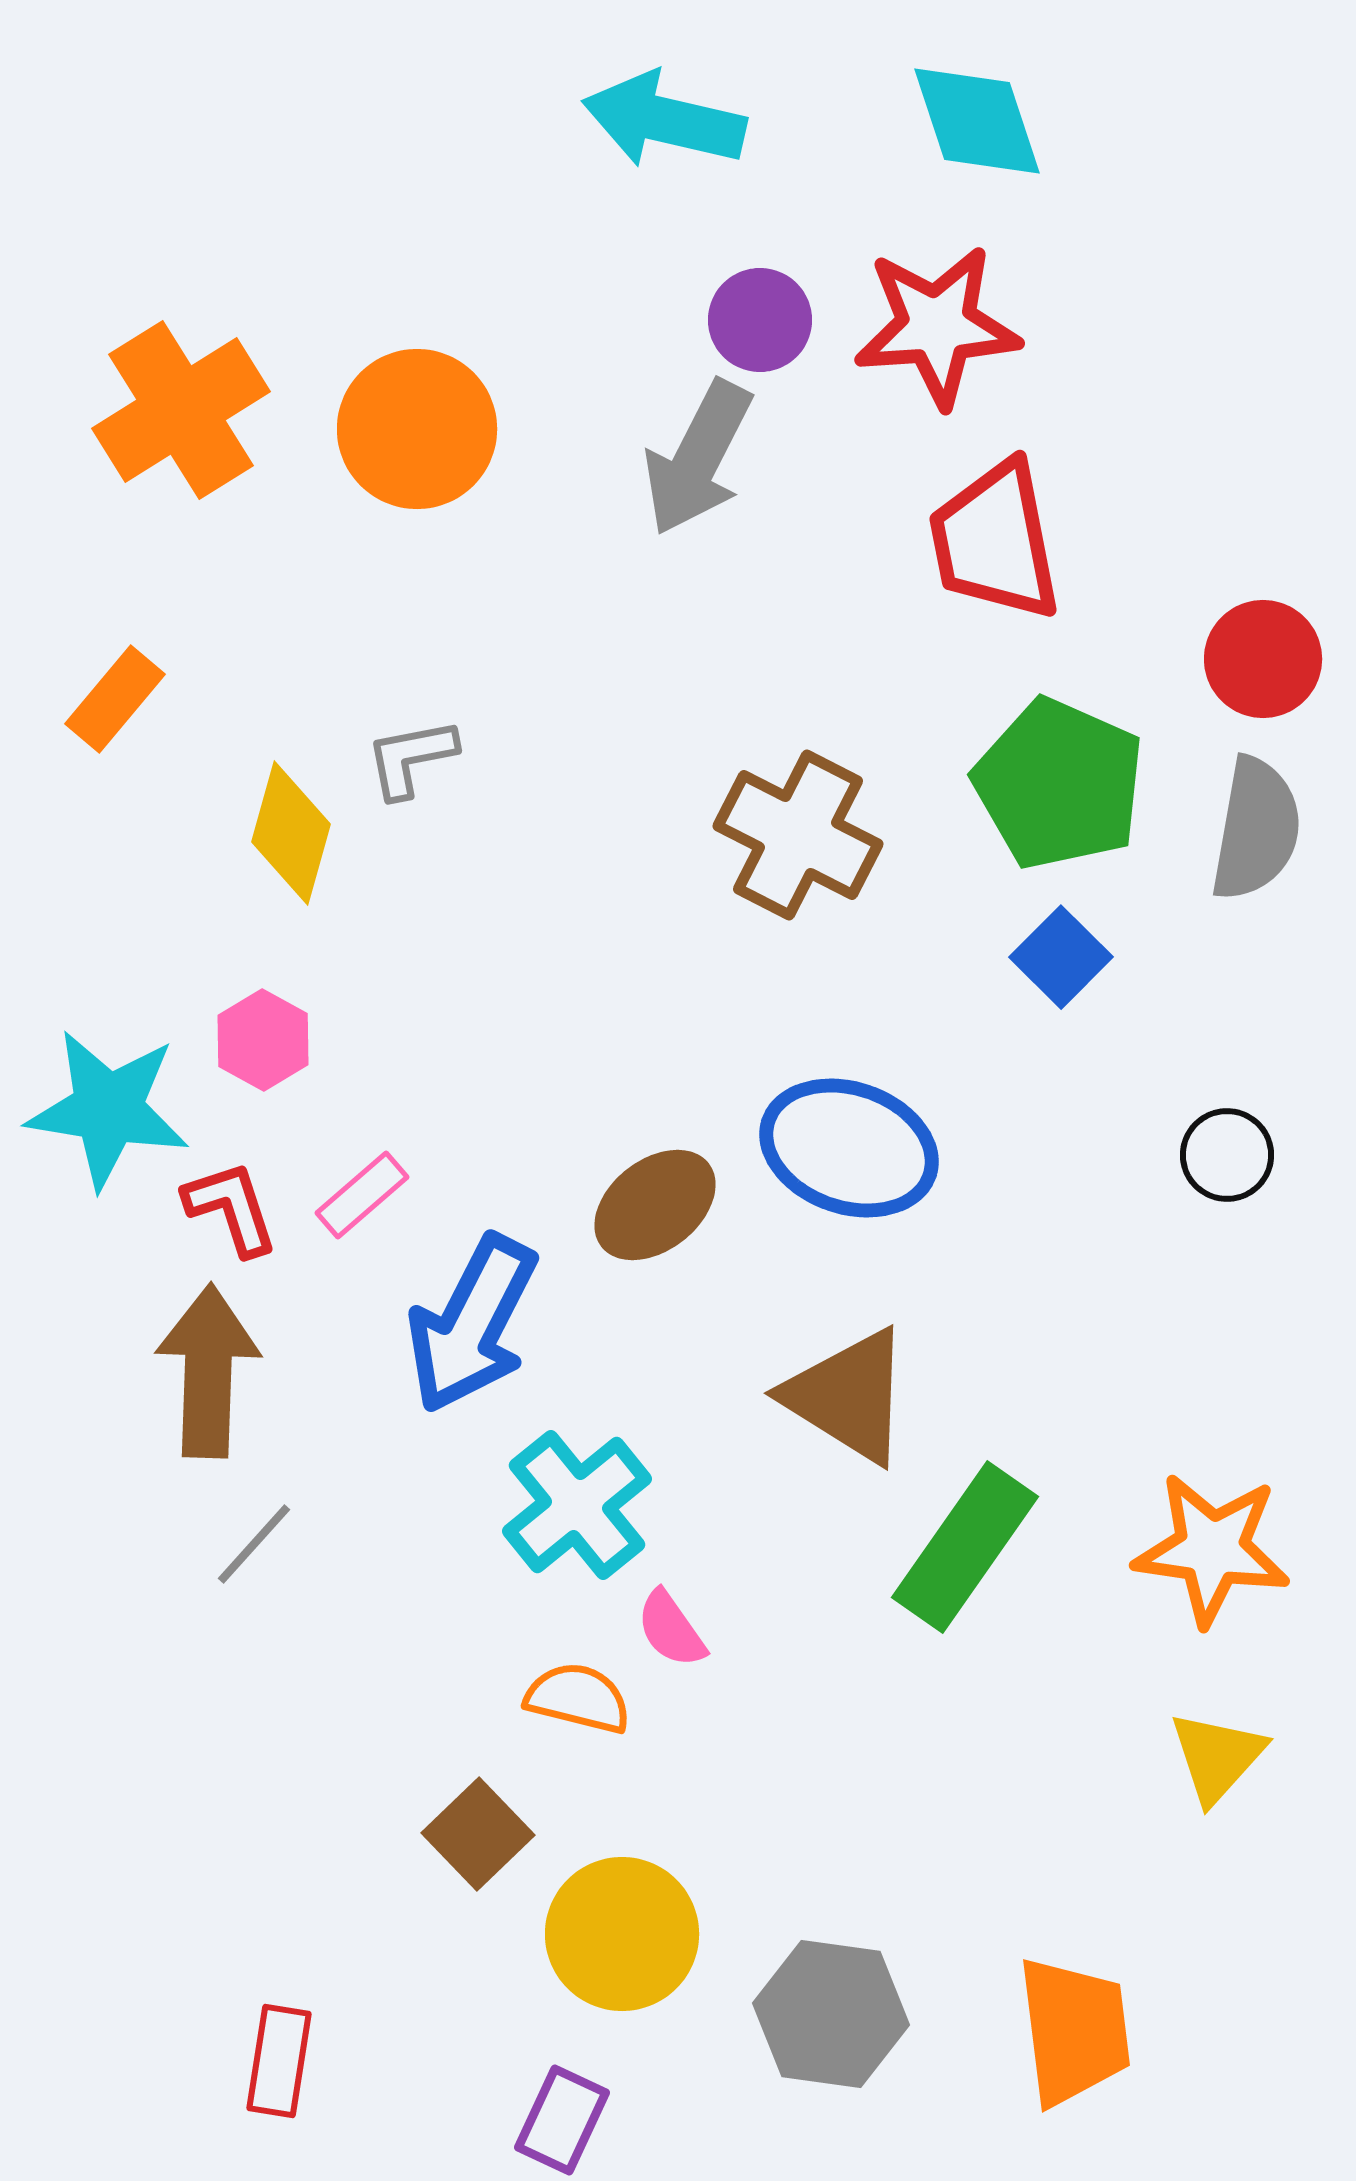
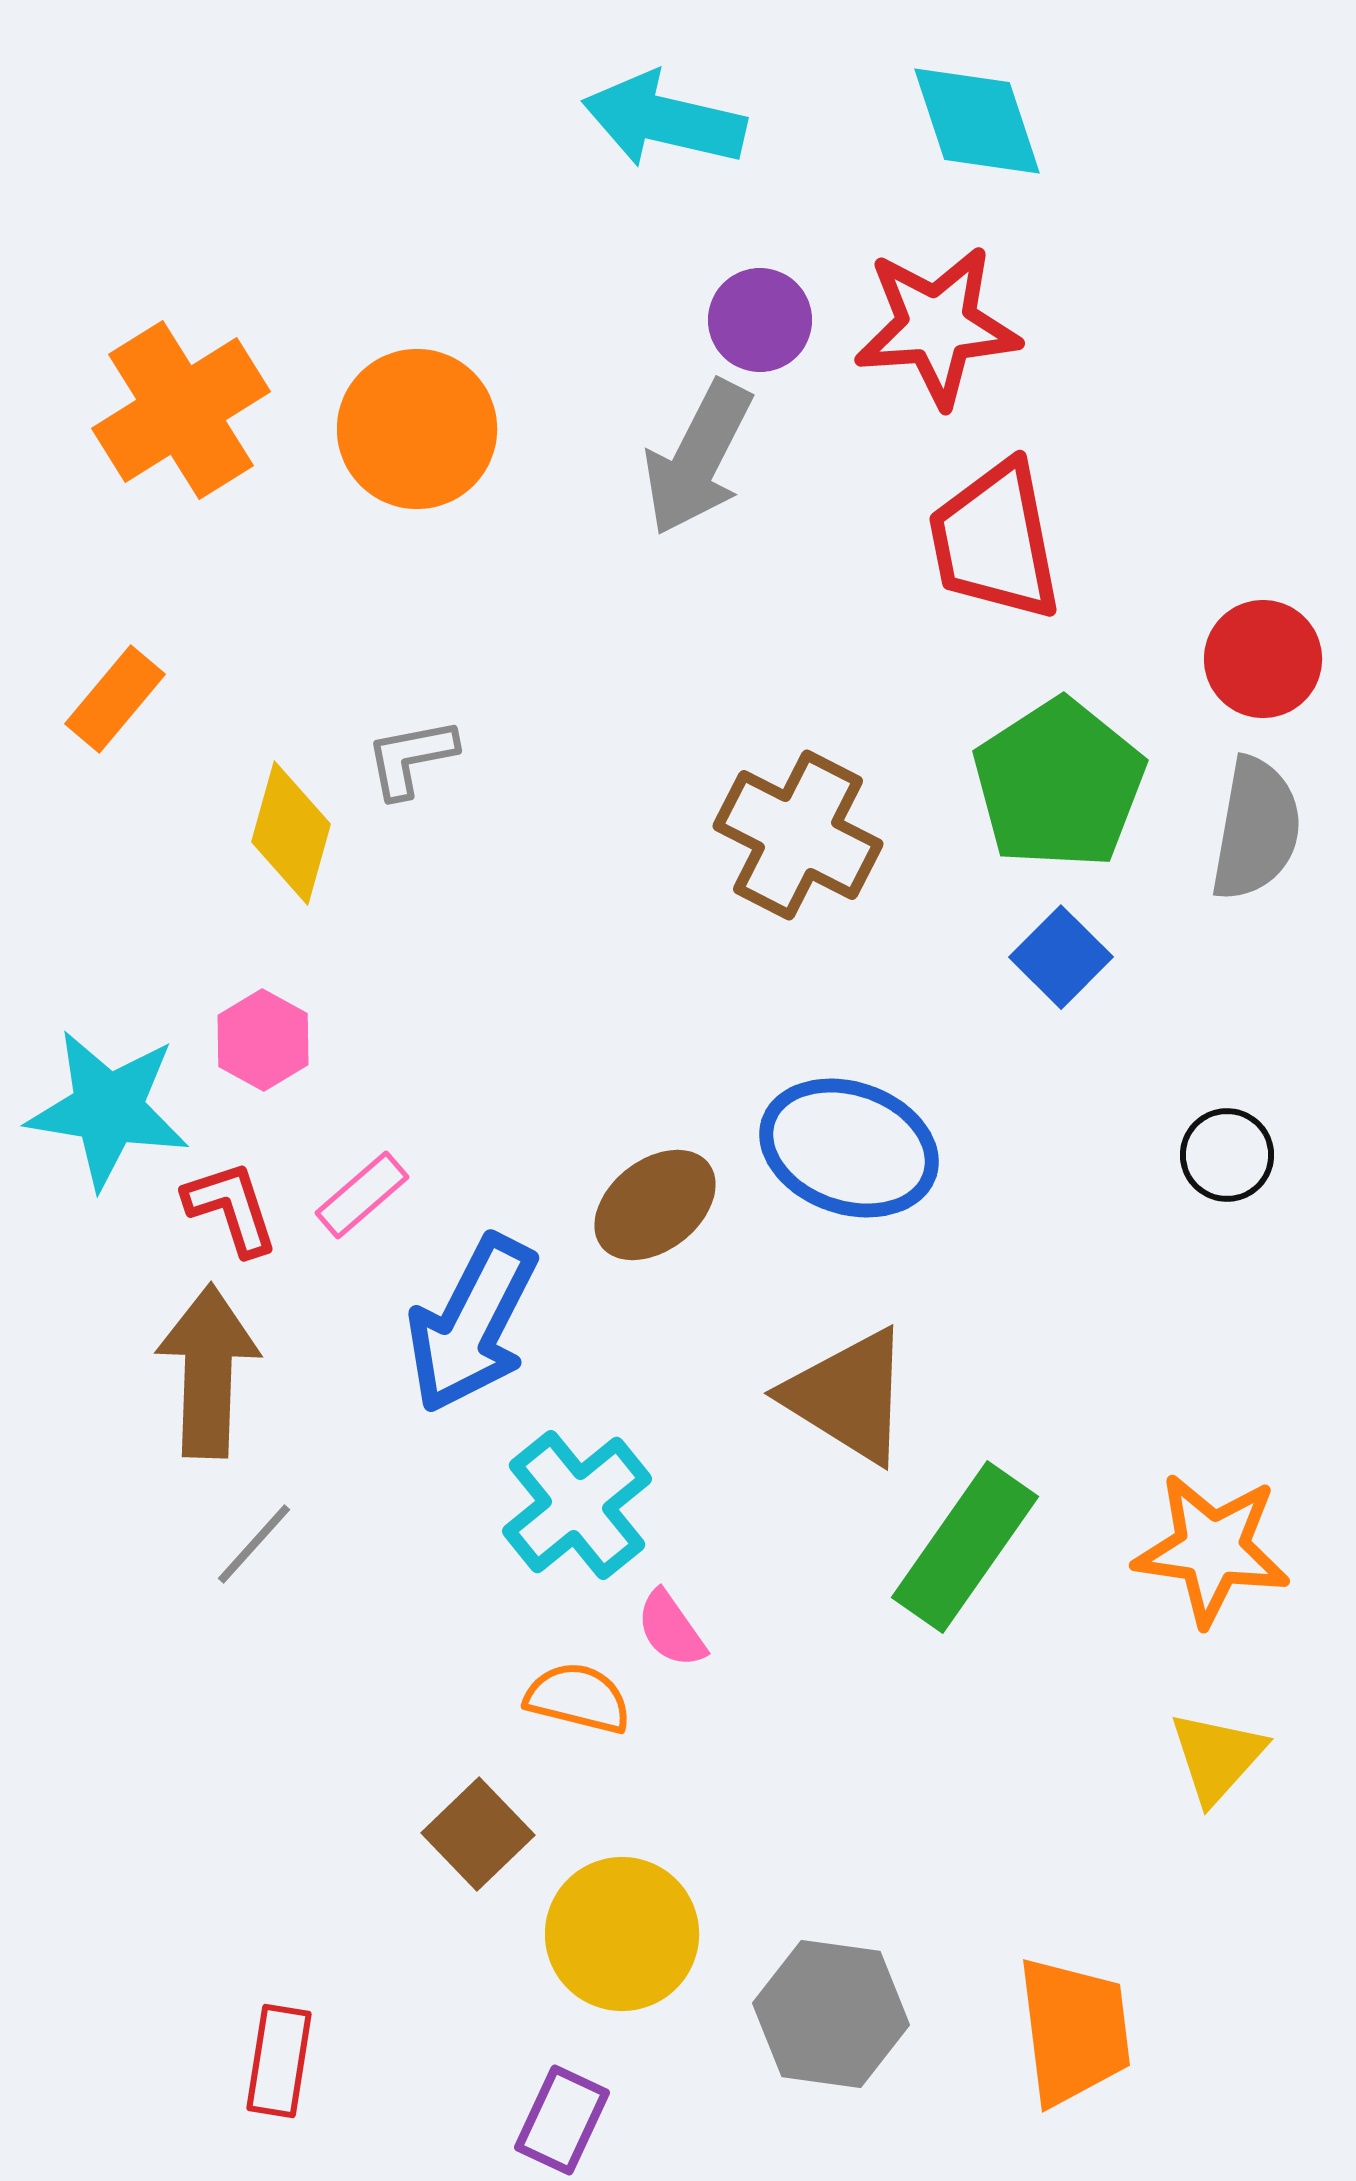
green pentagon: rotated 15 degrees clockwise
